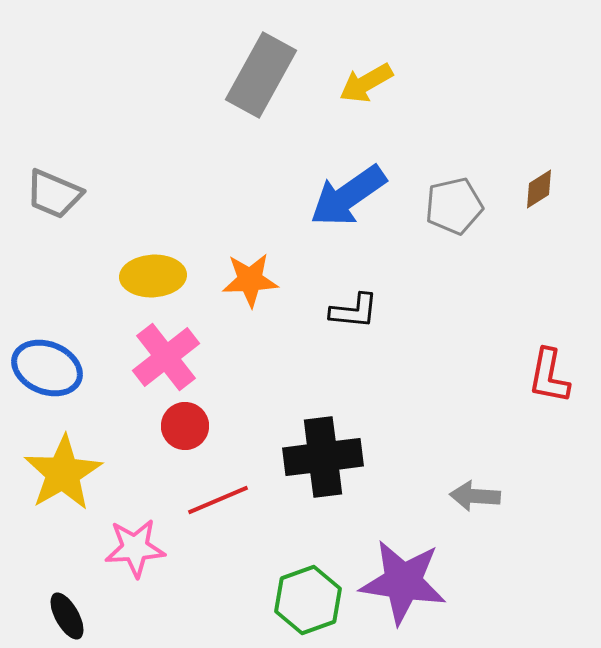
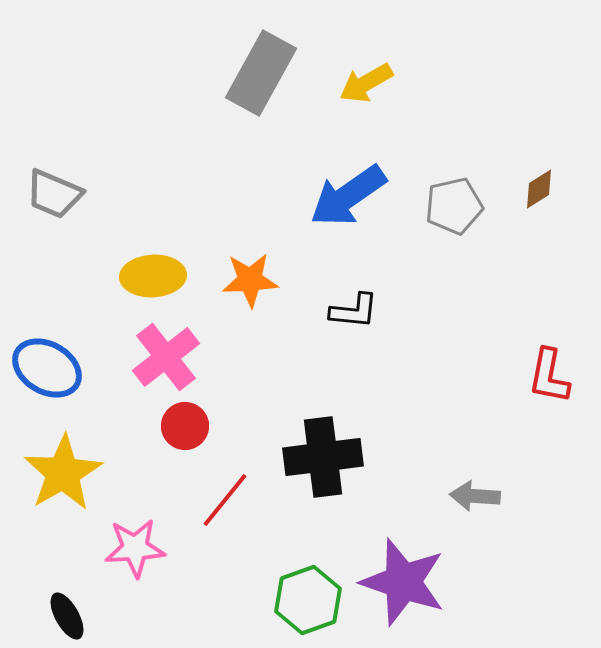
gray rectangle: moved 2 px up
blue ellipse: rotated 8 degrees clockwise
red line: moved 7 px right; rotated 28 degrees counterclockwise
purple star: rotated 10 degrees clockwise
